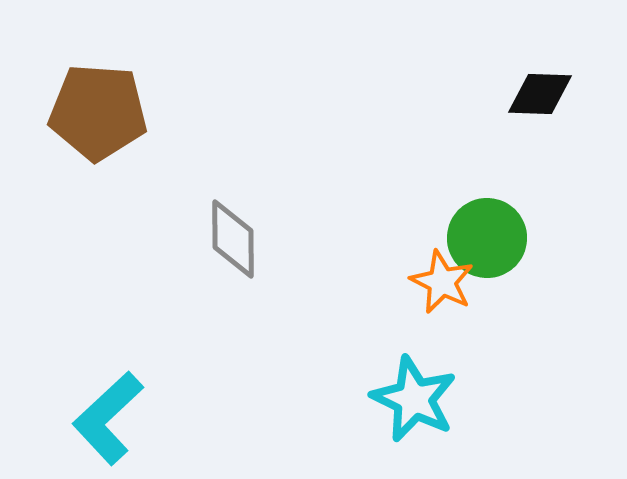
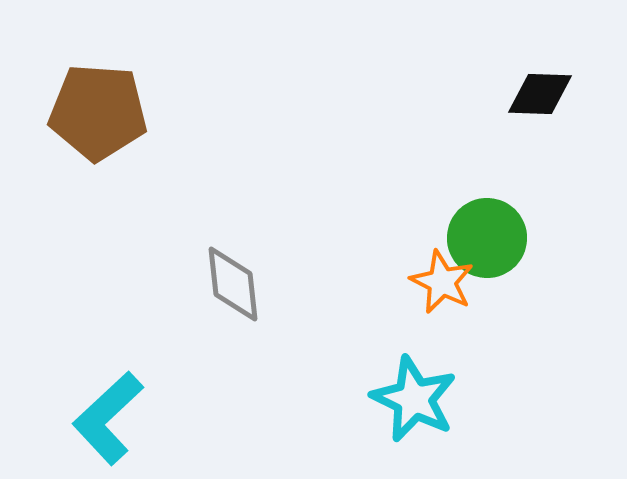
gray diamond: moved 45 px down; rotated 6 degrees counterclockwise
